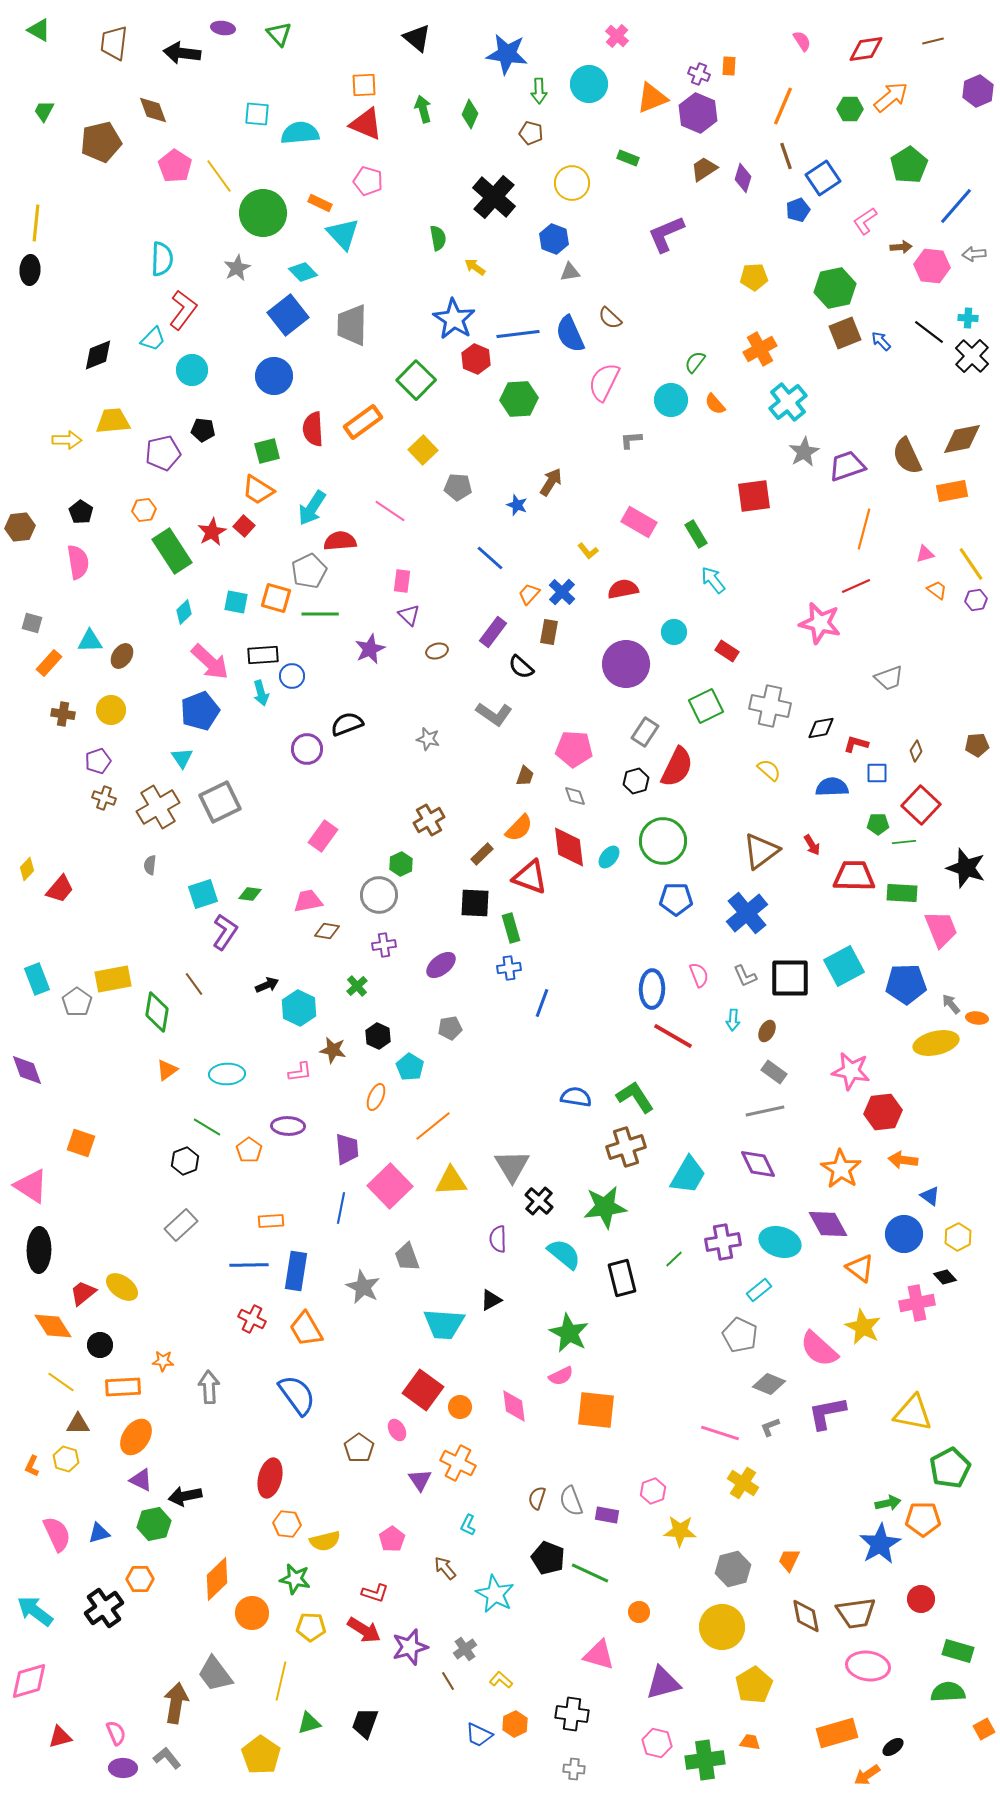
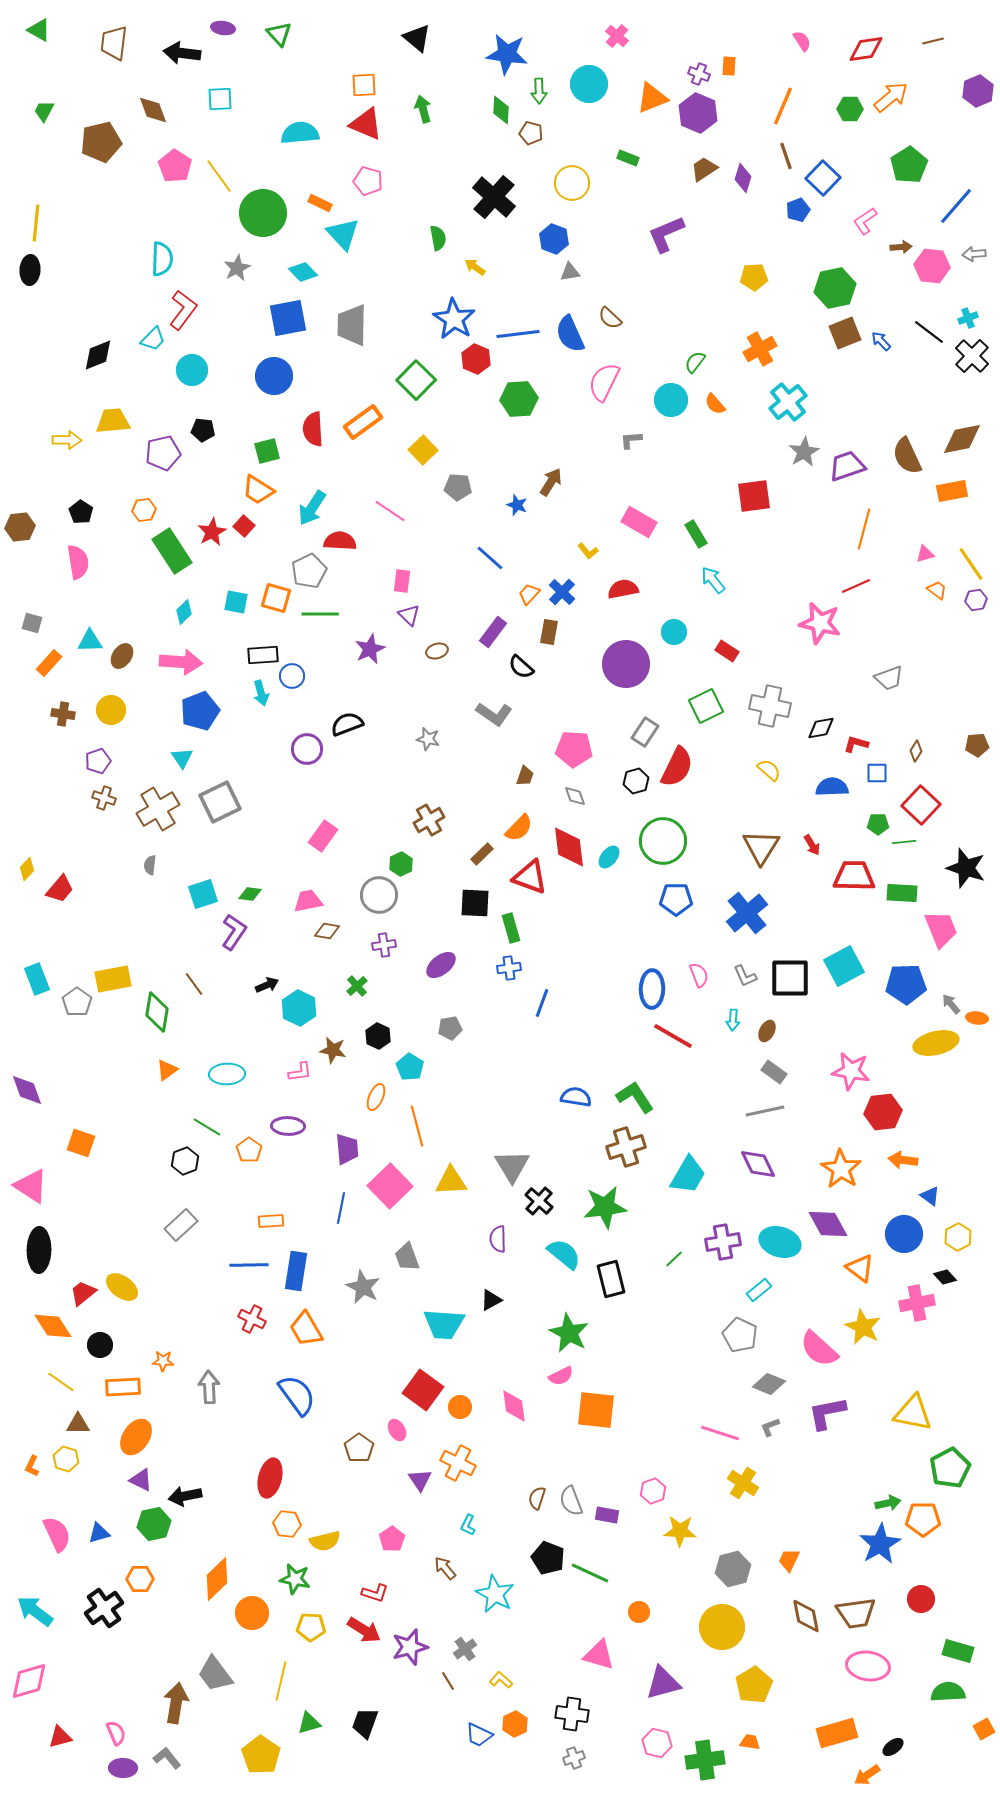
cyan square at (257, 114): moved 37 px left, 15 px up; rotated 8 degrees counterclockwise
green diamond at (470, 114): moved 31 px right, 4 px up; rotated 20 degrees counterclockwise
blue square at (823, 178): rotated 12 degrees counterclockwise
blue square at (288, 315): moved 3 px down; rotated 27 degrees clockwise
cyan cross at (968, 318): rotated 24 degrees counterclockwise
red semicircle at (340, 541): rotated 8 degrees clockwise
pink arrow at (210, 662): moved 29 px left; rotated 39 degrees counterclockwise
brown cross at (158, 807): moved 2 px down
brown triangle at (761, 851): moved 4 px up; rotated 21 degrees counterclockwise
purple L-shape at (225, 932): moved 9 px right
purple diamond at (27, 1070): moved 20 px down
orange line at (433, 1126): moved 16 px left; rotated 66 degrees counterclockwise
black rectangle at (622, 1278): moved 11 px left, 1 px down
gray cross at (574, 1769): moved 11 px up; rotated 25 degrees counterclockwise
